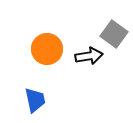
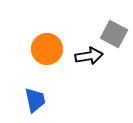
gray square: rotated 8 degrees counterclockwise
